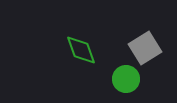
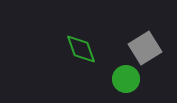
green diamond: moved 1 px up
